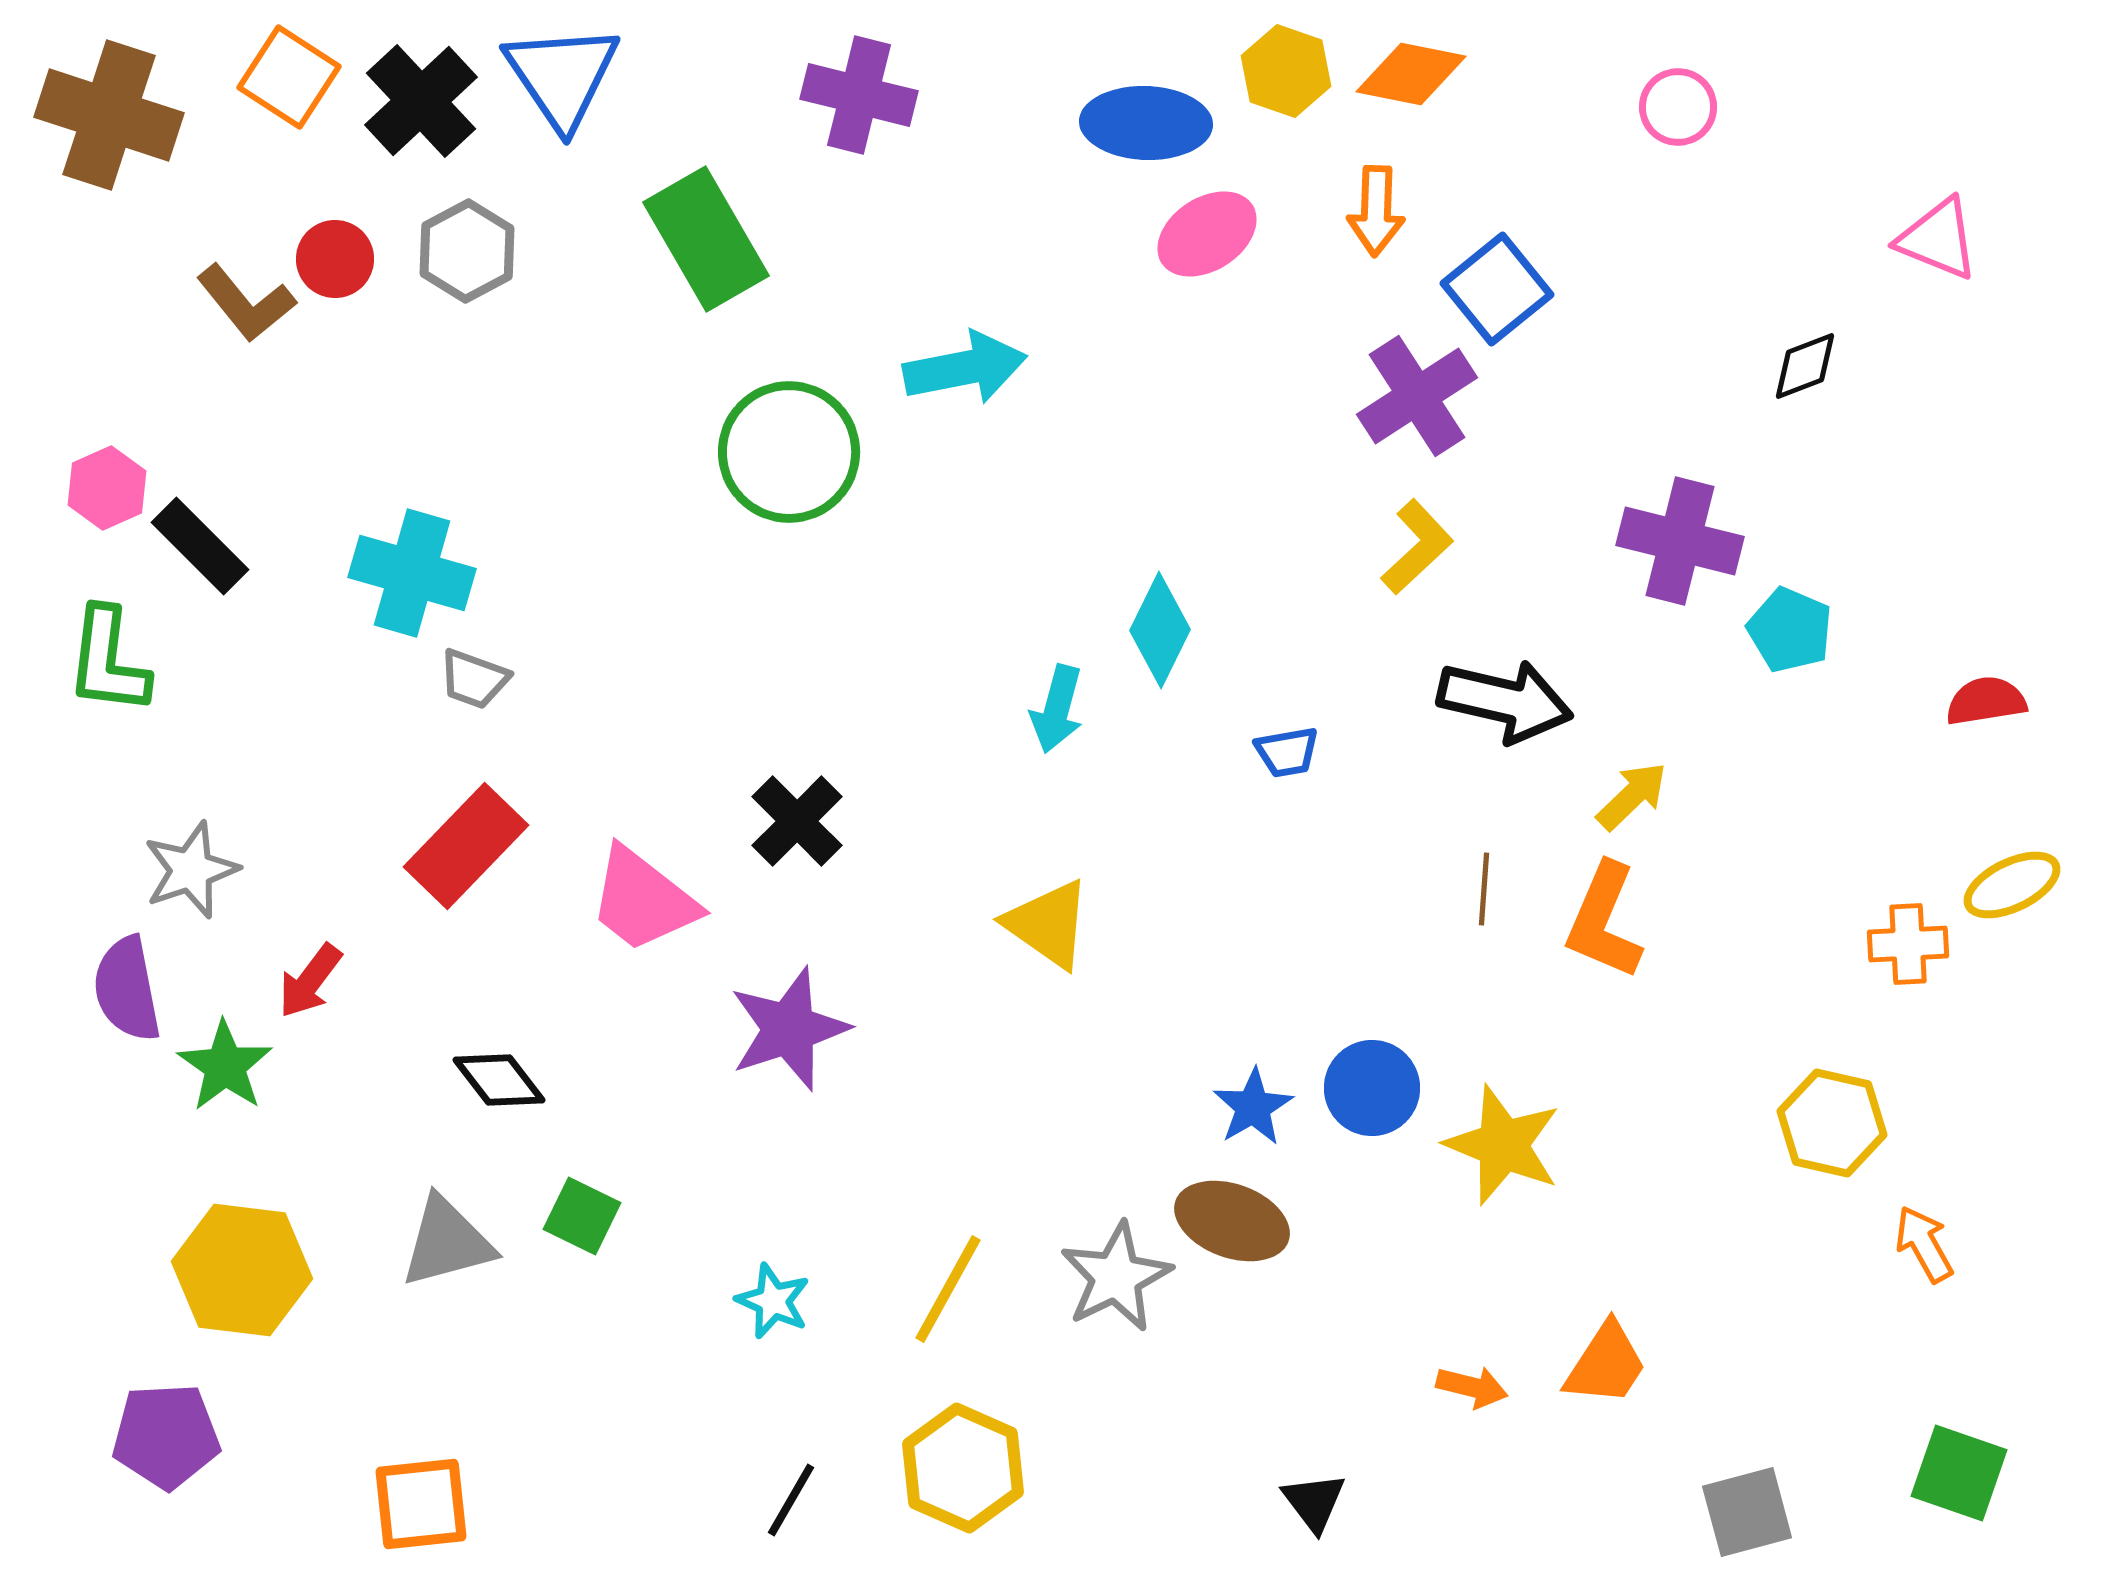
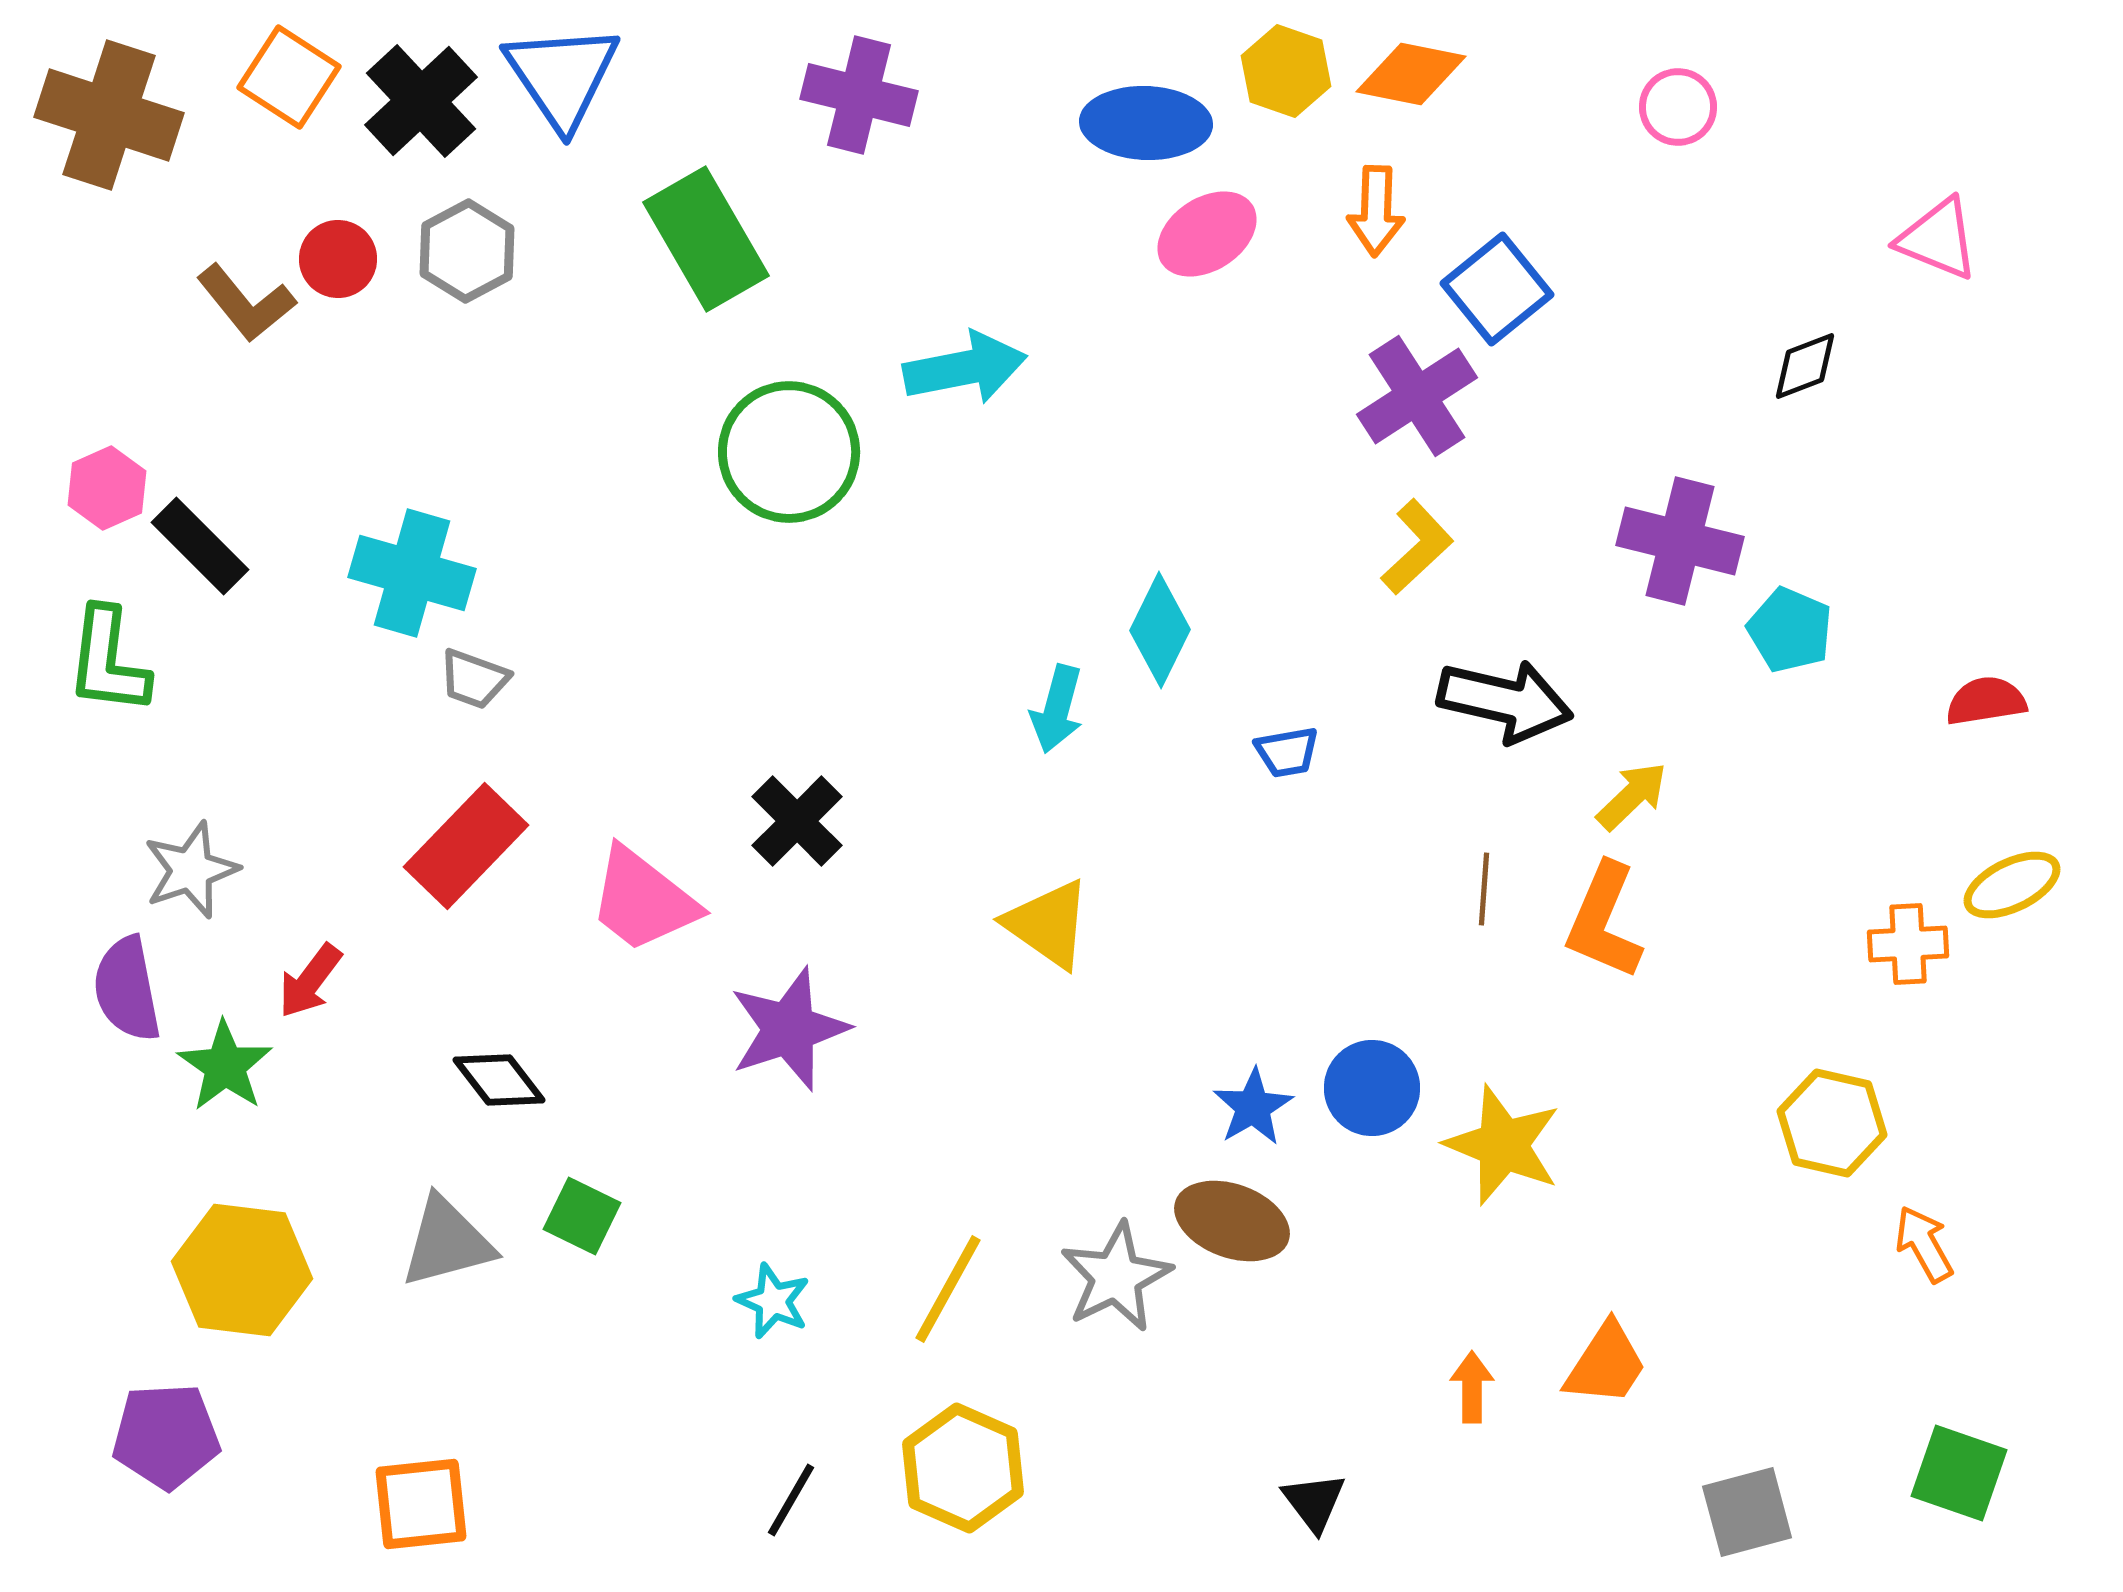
red circle at (335, 259): moved 3 px right
orange arrow at (1472, 1387): rotated 104 degrees counterclockwise
